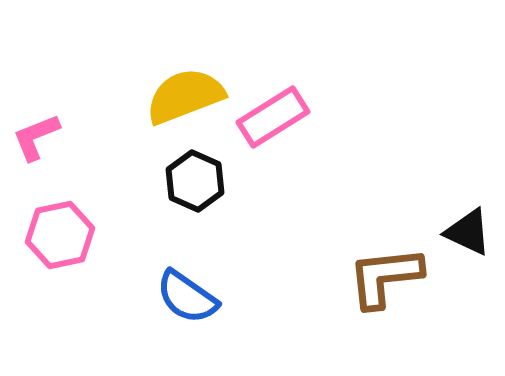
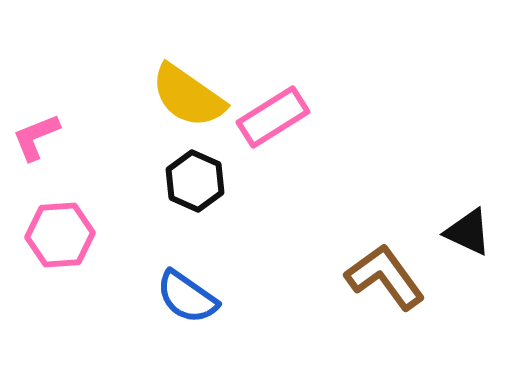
yellow semicircle: moved 3 px right; rotated 124 degrees counterclockwise
pink hexagon: rotated 8 degrees clockwise
brown L-shape: rotated 60 degrees clockwise
